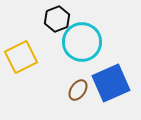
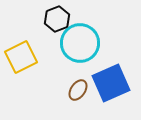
cyan circle: moved 2 px left, 1 px down
